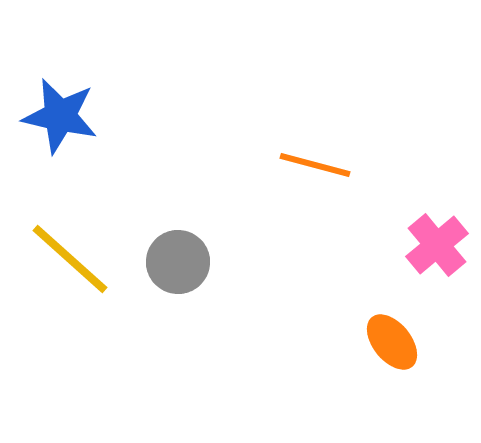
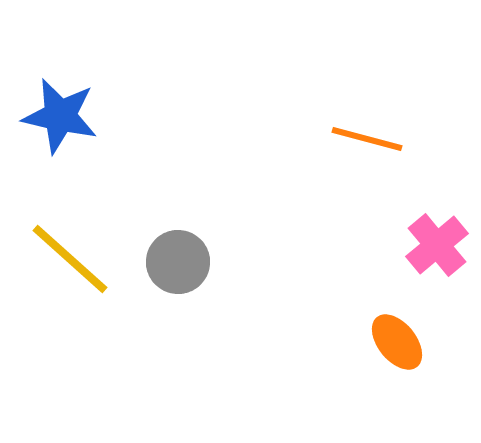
orange line: moved 52 px right, 26 px up
orange ellipse: moved 5 px right
